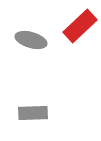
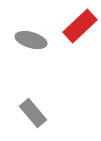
gray rectangle: rotated 52 degrees clockwise
